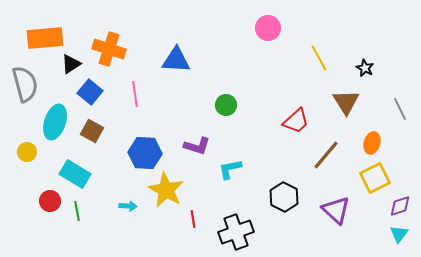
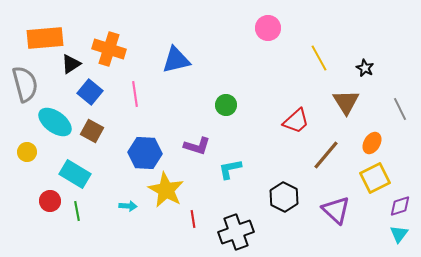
blue triangle: rotated 16 degrees counterclockwise
cyan ellipse: rotated 72 degrees counterclockwise
orange ellipse: rotated 15 degrees clockwise
